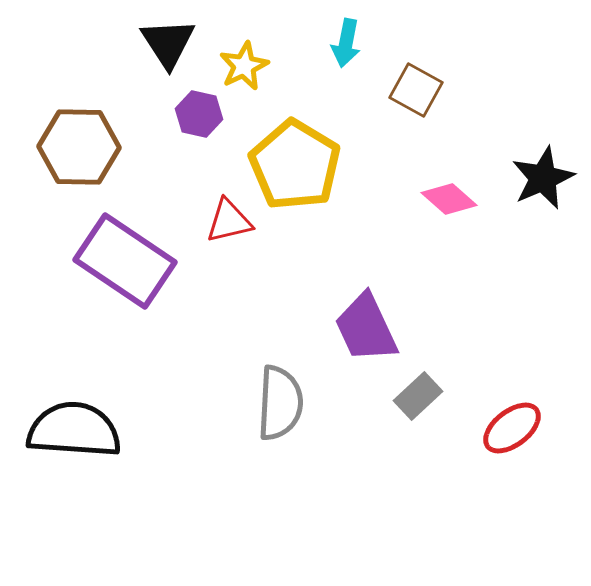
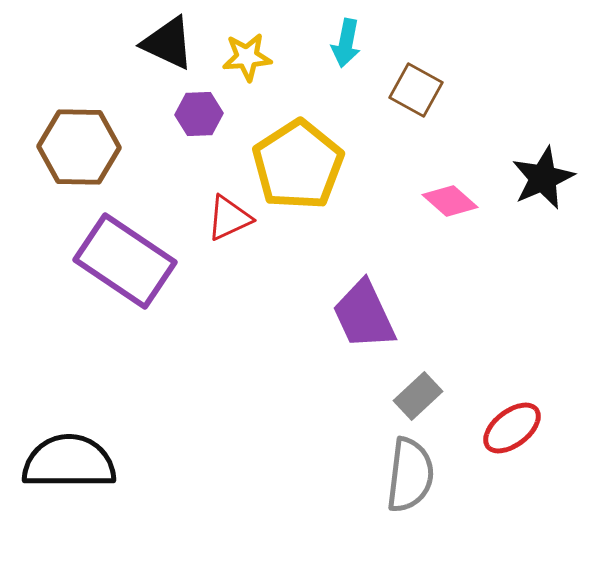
black triangle: rotated 32 degrees counterclockwise
yellow star: moved 3 px right, 9 px up; rotated 21 degrees clockwise
purple hexagon: rotated 15 degrees counterclockwise
yellow pentagon: moved 3 px right; rotated 8 degrees clockwise
pink diamond: moved 1 px right, 2 px down
red triangle: moved 3 px up; rotated 12 degrees counterclockwise
purple trapezoid: moved 2 px left, 13 px up
gray semicircle: moved 130 px right, 72 px down; rotated 4 degrees clockwise
black semicircle: moved 5 px left, 32 px down; rotated 4 degrees counterclockwise
